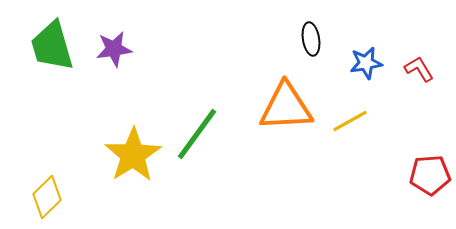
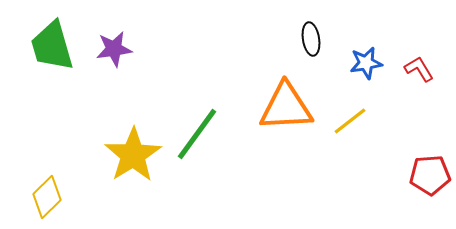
yellow line: rotated 9 degrees counterclockwise
